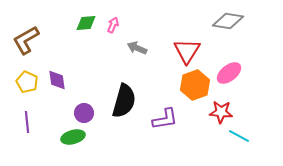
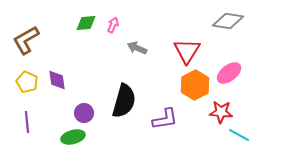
orange hexagon: rotated 8 degrees counterclockwise
cyan line: moved 1 px up
